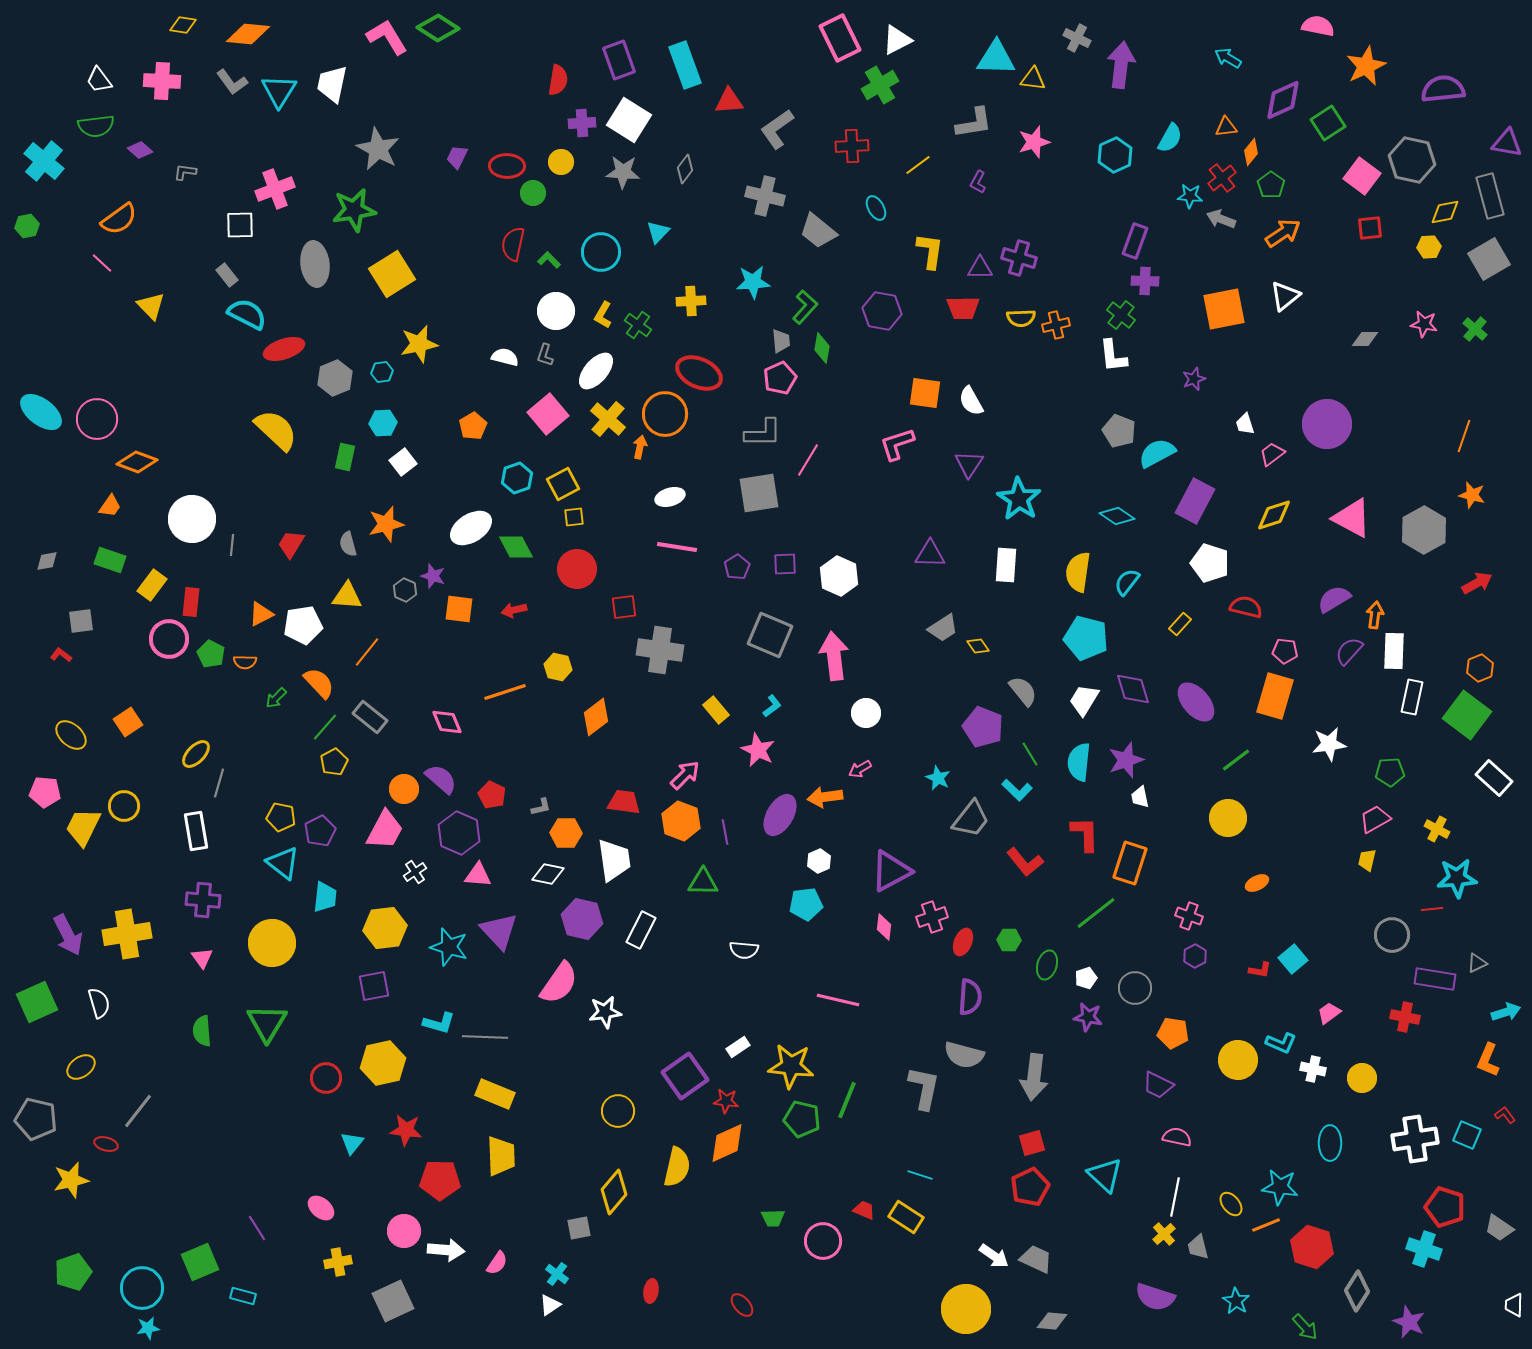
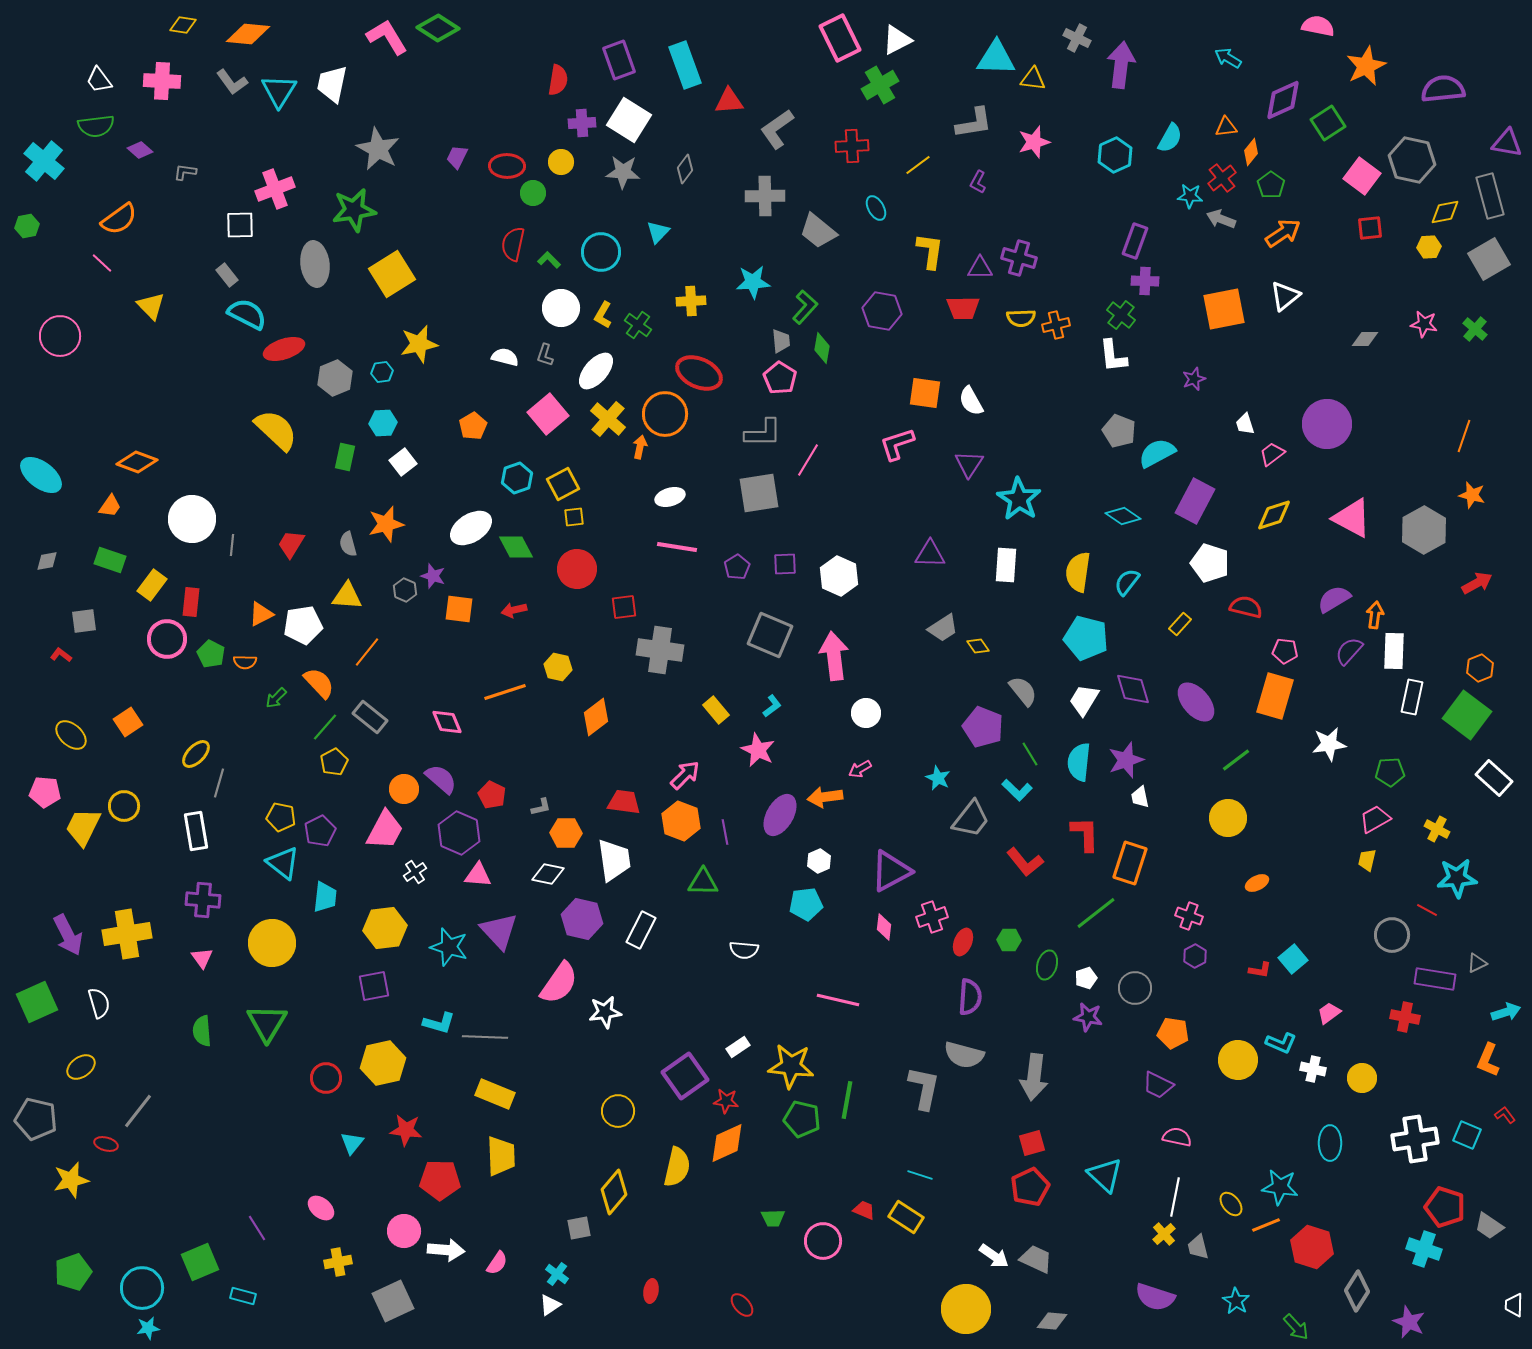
gray cross at (765, 196): rotated 15 degrees counterclockwise
white circle at (556, 311): moved 5 px right, 3 px up
pink pentagon at (780, 378): rotated 16 degrees counterclockwise
cyan ellipse at (41, 412): moved 63 px down
pink circle at (97, 419): moved 37 px left, 83 px up
cyan diamond at (1117, 516): moved 6 px right
gray square at (81, 621): moved 3 px right
pink circle at (169, 639): moved 2 px left
red line at (1432, 909): moved 5 px left, 1 px down; rotated 35 degrees clockwise
green line at (847, 1100): rotated 12 degrees counterclockwise
gray trapezoid at (1499, 1228): moved 10 px left, 2 px up
green arrow at (1305, 1327): moved 9 px left
